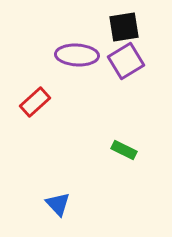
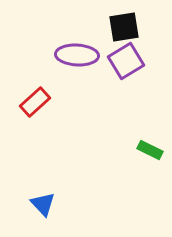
green rectangle: moved 26 px right
blue triangle: moved 15 px left
